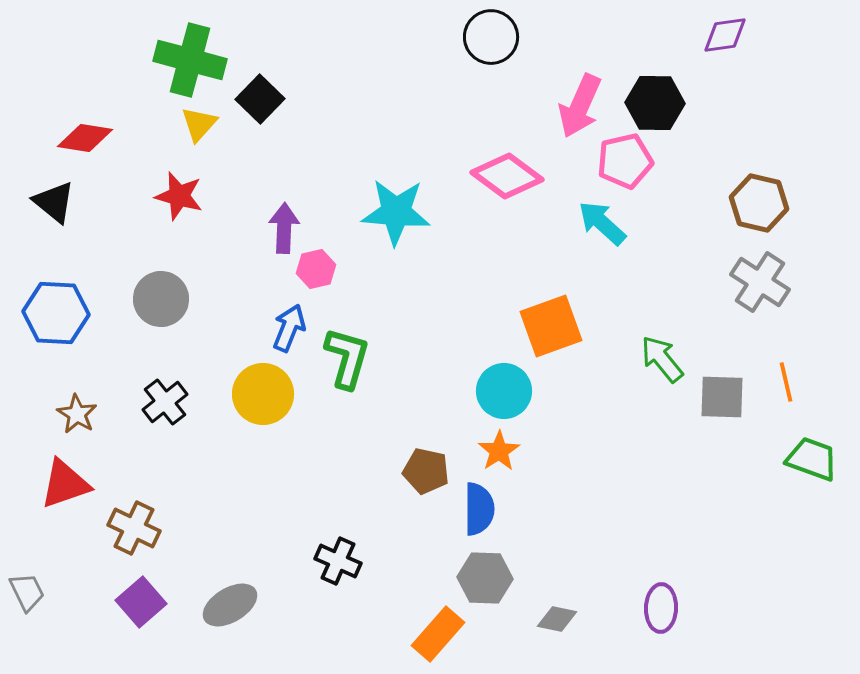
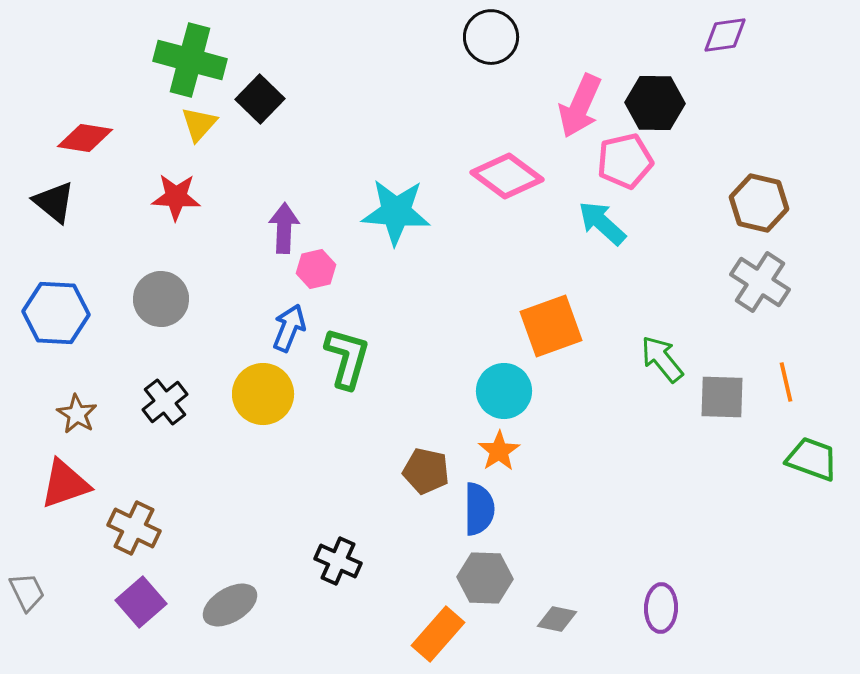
red star at (179, 196): moved 3 px left, 1 px down; rotated 12 degrees counterclockwise
